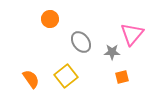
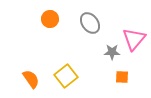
pink triangle: moved 2 px right, 5 px down
gray ellipse: moved 9 px right, 19 px up
orange square: rotated 16 degrees clockwise
